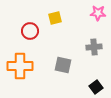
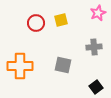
pink star: rotated 28 degrees counterclockwise
yellow square: moved 6 px right, 2 px down
red circle: moved 6 px right, 8 px up
